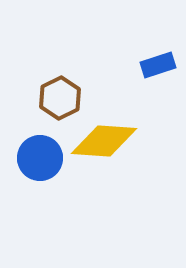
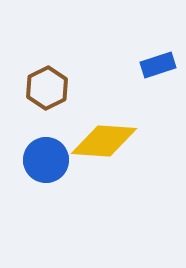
brown hexagon: moved 13 px left, 10 px up
blue circle: moved 6 px right, 2 px down
